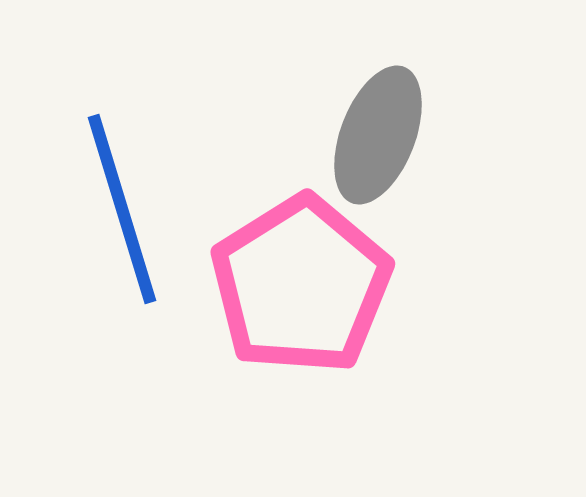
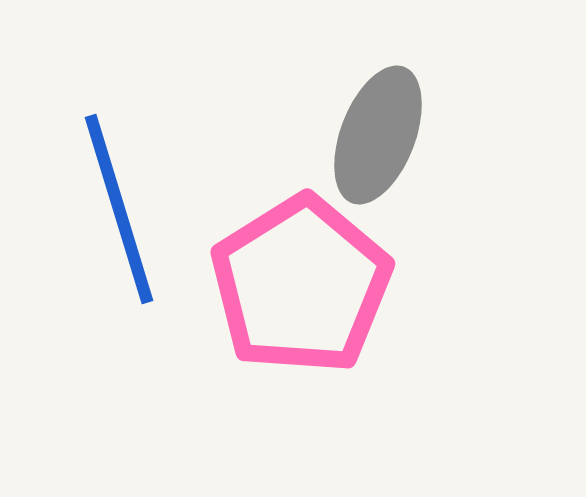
blue line: moved 3 px left
